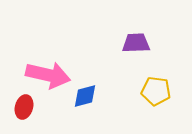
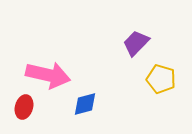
purple trapezoid: rotated 44 degrees counterclockwise
yellow pentagon: moved 5 px right, 12 px up; rotated 8 degrees clockwise
blue diamond: moved 8 px down
